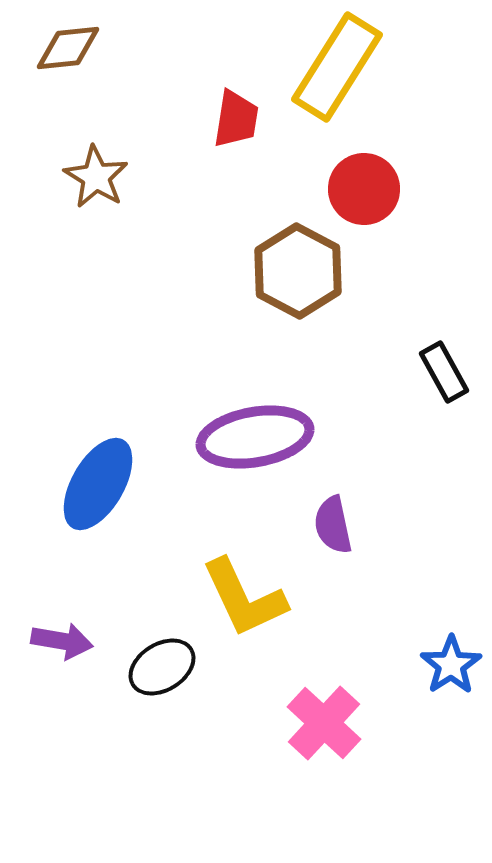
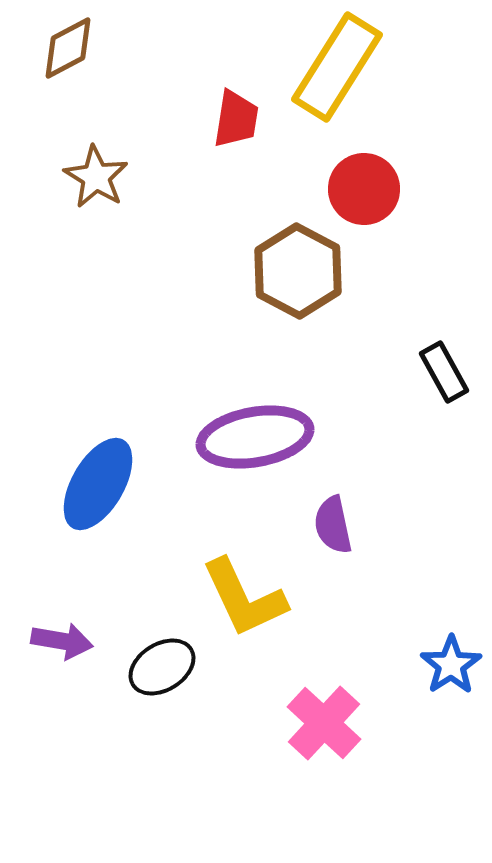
brown diamond: rotated 22 degrees counterclockwise
